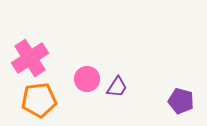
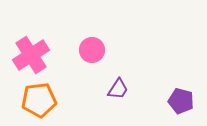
pink cross: moved 1 px right, 3 px up
pink circle: moved 5 px right, 29 px up
purple trapezoid: moved 1 px right, 2 px down
